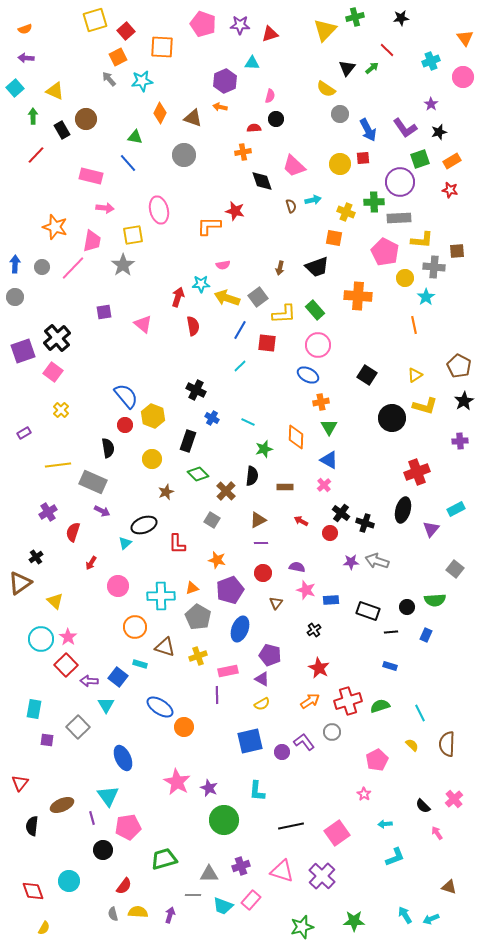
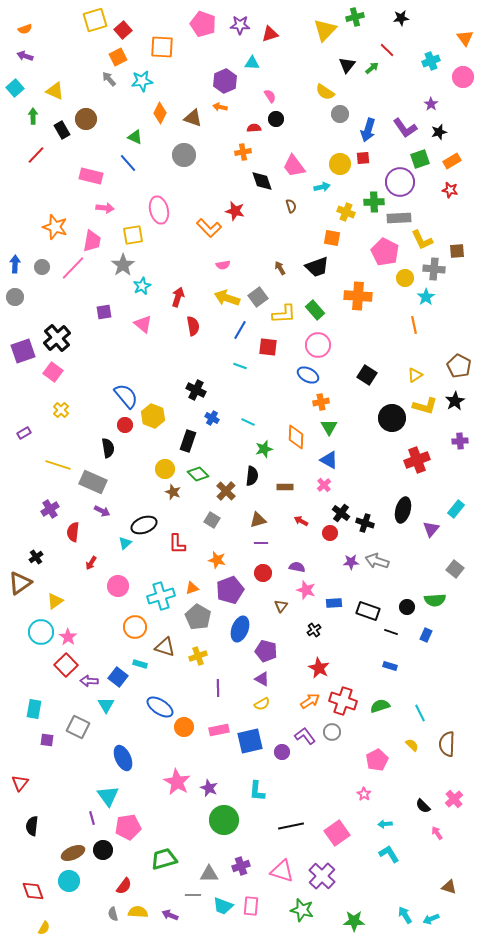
red square at (126, 31): moved 3 px left, 1 px up
purple arrow at (26, 58): moved 1 px left, 2 px up; rotated 14 degrees clockwise
black triangle at (347, 68): moved 3 px up
yellow semicircle at (326, 89): moved 1 px left, 3 px down
pink semicircle at (270, 96): rotated 48 degrees counterclockwise
blue arrow at (368, 130): rotated 45 degrees clockwise
green triangle at (135, 137): rotated 14 degrees clockwise
pink trapezoid at (294, 166): rotated 10 degrees clockwise
cyan arrow at (313, 200): moved 9 px right, 13 px up
orange L-shape at (209, 226): moved 2 px down; rotated 135 degrees counterclockwise
orange square at (334, 238): moved 2 px left
yellow L-shape at (422, 240): rotated 60 degrees clockwise
gray cross at (434, 267): moved 2 px down
brown arrow at (280, 268): rotated 136 degrees clockwise
cyan star at (201, 284): moved 59 px left, 2 px down; rotated 24 degrees counterclockwise
red square at (267, 343): moved 1 px right, 4 px down
cyan line at (240, 366): rotated 64 degrees clockwise
black star at (464, 401): moved 9 px left
yellow circle at (152, 459): moved 13 px right, 10 px down
yellow line at (58, 465): rotated 25 degrees clockwise
red cross at (417, 472): moved 12 px up
brown star at (166, 492): moved 7 px right; rotated 28 degrees counterclockwise
cyan rectangle at (456, 509): rotated 24 degrees counterclockwise
purple cross at (48, 512): moved 2 px right, 3 px up
brown triangle at (258, 520): rotated 12 degrees clockwise
red semicircle at (73, 532): rotated 12 degrees counterclockwise
cyan cross at (161, 596): rotated 16 degrees counterclockwise
blue rectangle at (331, 600): moved 3 px right, 3 px down
yellow triangle at (55, 601): rotated 42 degrees clockwise
brown triangle at (276, 603): moved 5 px right, 3 px down
black line at (391, 632): rotated 24 degrees clockwise
cyan circle at (41, 639): moved 7 px up
purple pentagon at (270, 655): moved 4 px left, 4 px up
pink rectangle at (228, 671): moved 9 px left, 59 px down
purple line at (217, 695): moved 1 px right, 7 px up
red cross at (348, 701): moved 5 px left; rotated 36 degrees clockwise
gray square at (78, 727): rotated 20 degrees counterclockwise
purple L-shape at (304, 742): moved 1 px right, 6 px up
brown ellipse at (62, 805): moved 11 px right, 48 px down
cyan L-shape at (395, 857): moved 6 px left, 3 px up; rotated 100 degrees counterclockwise
pink rectangle at (251, 900): moved 6 px down; rotated 36 degrees counterclockwise
purple arrow at (170, 915): rotated 84 degrees counterclockwise
green star at (302, 927): moved 17 px up; rotated 30 degrees clockwise
